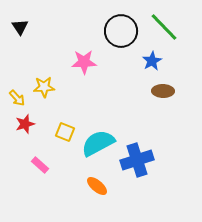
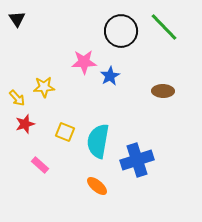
black triangle: moved 3 px left, 8 px up
blue star: moved 42 px left, 15 px down
cyan semicircle: moved 2 px up; rotated 52 degrees counterclockwise
